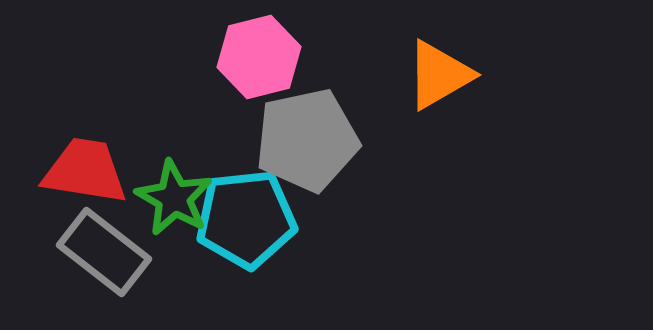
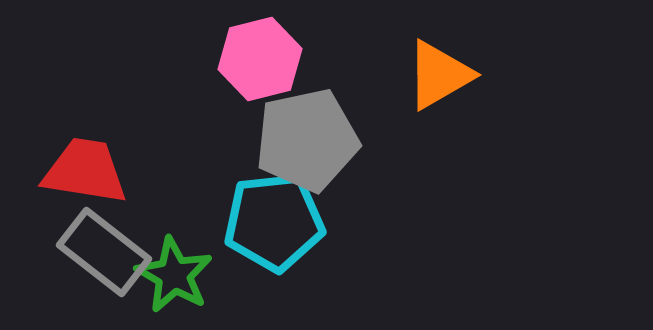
pink hexagon: moved 1 px right, 2 px down
green star: moved 77 px down
cyan pentagon: moved 28 px right, 3 px down
